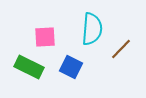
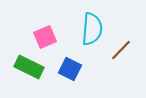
pink square: rotated 20 degrees counterclockwise
brown line: moved 1 px down
blue square: moved 1 px left, 2 px down
